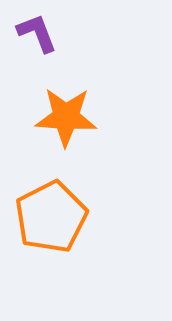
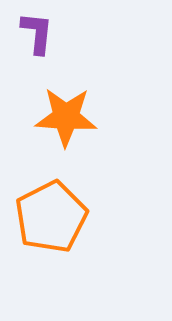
purple L-shape: rotated 27 degrees clockwise
